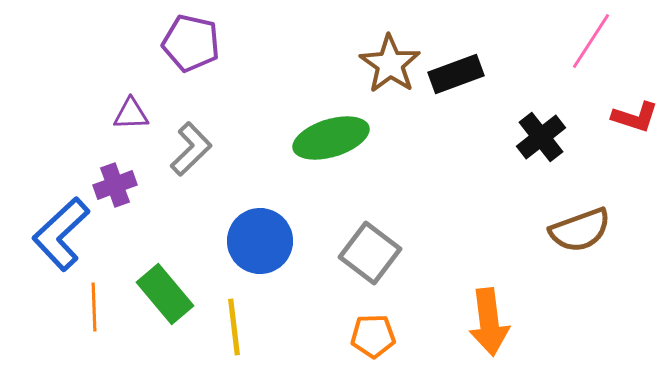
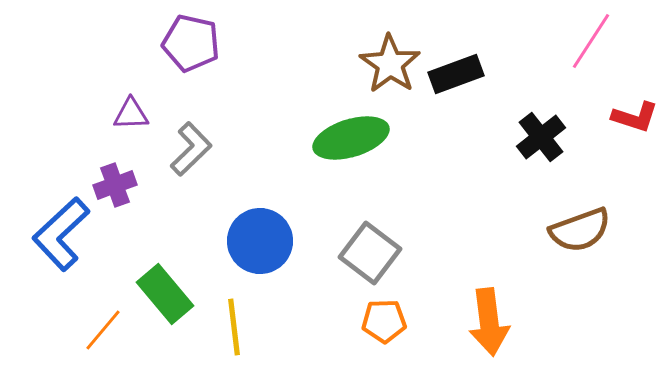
green ellipse: moved 20 px right
orange line: moved 9 px right, 23 px down; rotated 42 degrees clockwise
orange pentagon: moved 11 px right, 15 px up
